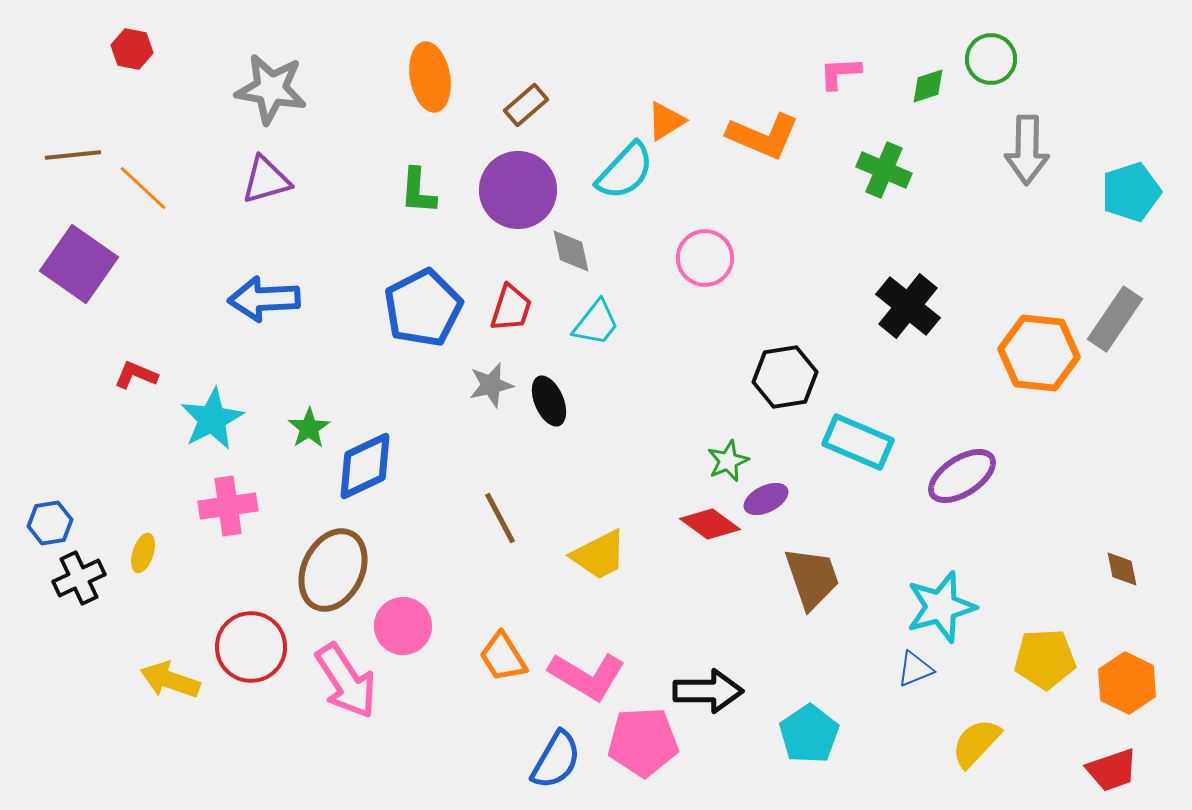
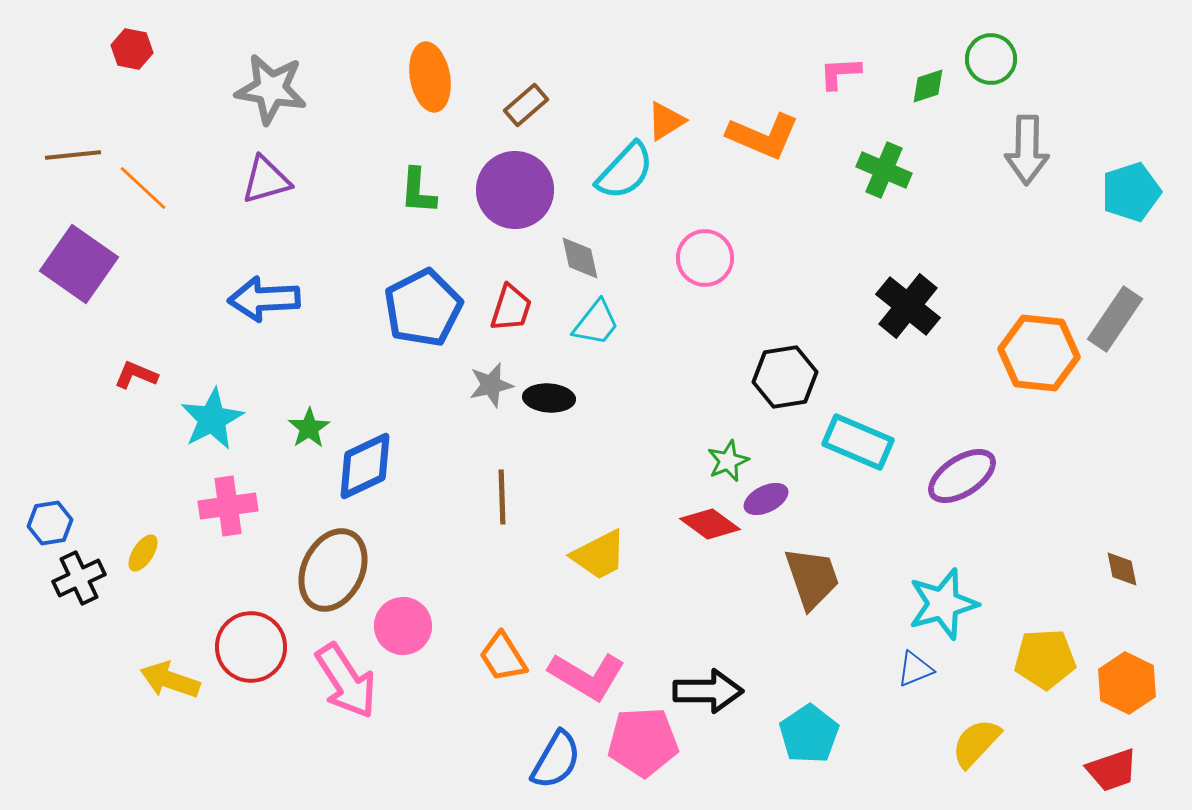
purple circle at (518, 190): moved 3 px left
gray diamond at (571, 251): moved 9 px right, 7 px down
black ellipse at (549, 401): moved 3 px up; rotated 63 degrees counterclockwise
brown line at (500, 518): moved 2 px right, 21 px up; rotated 26 degrees clockwise
yellow ellipse at (143, 553): rotated 15 degrees clockwise
cyan star at (941, 607): moved 2 px right, 3 px up
